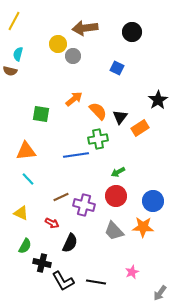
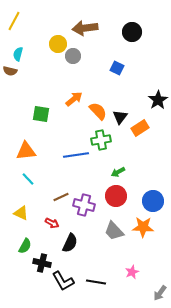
green cross: moved 3 px right, 1 px down
